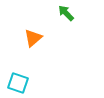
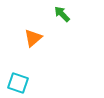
green arrow: moved 4 px left, 1 px down
